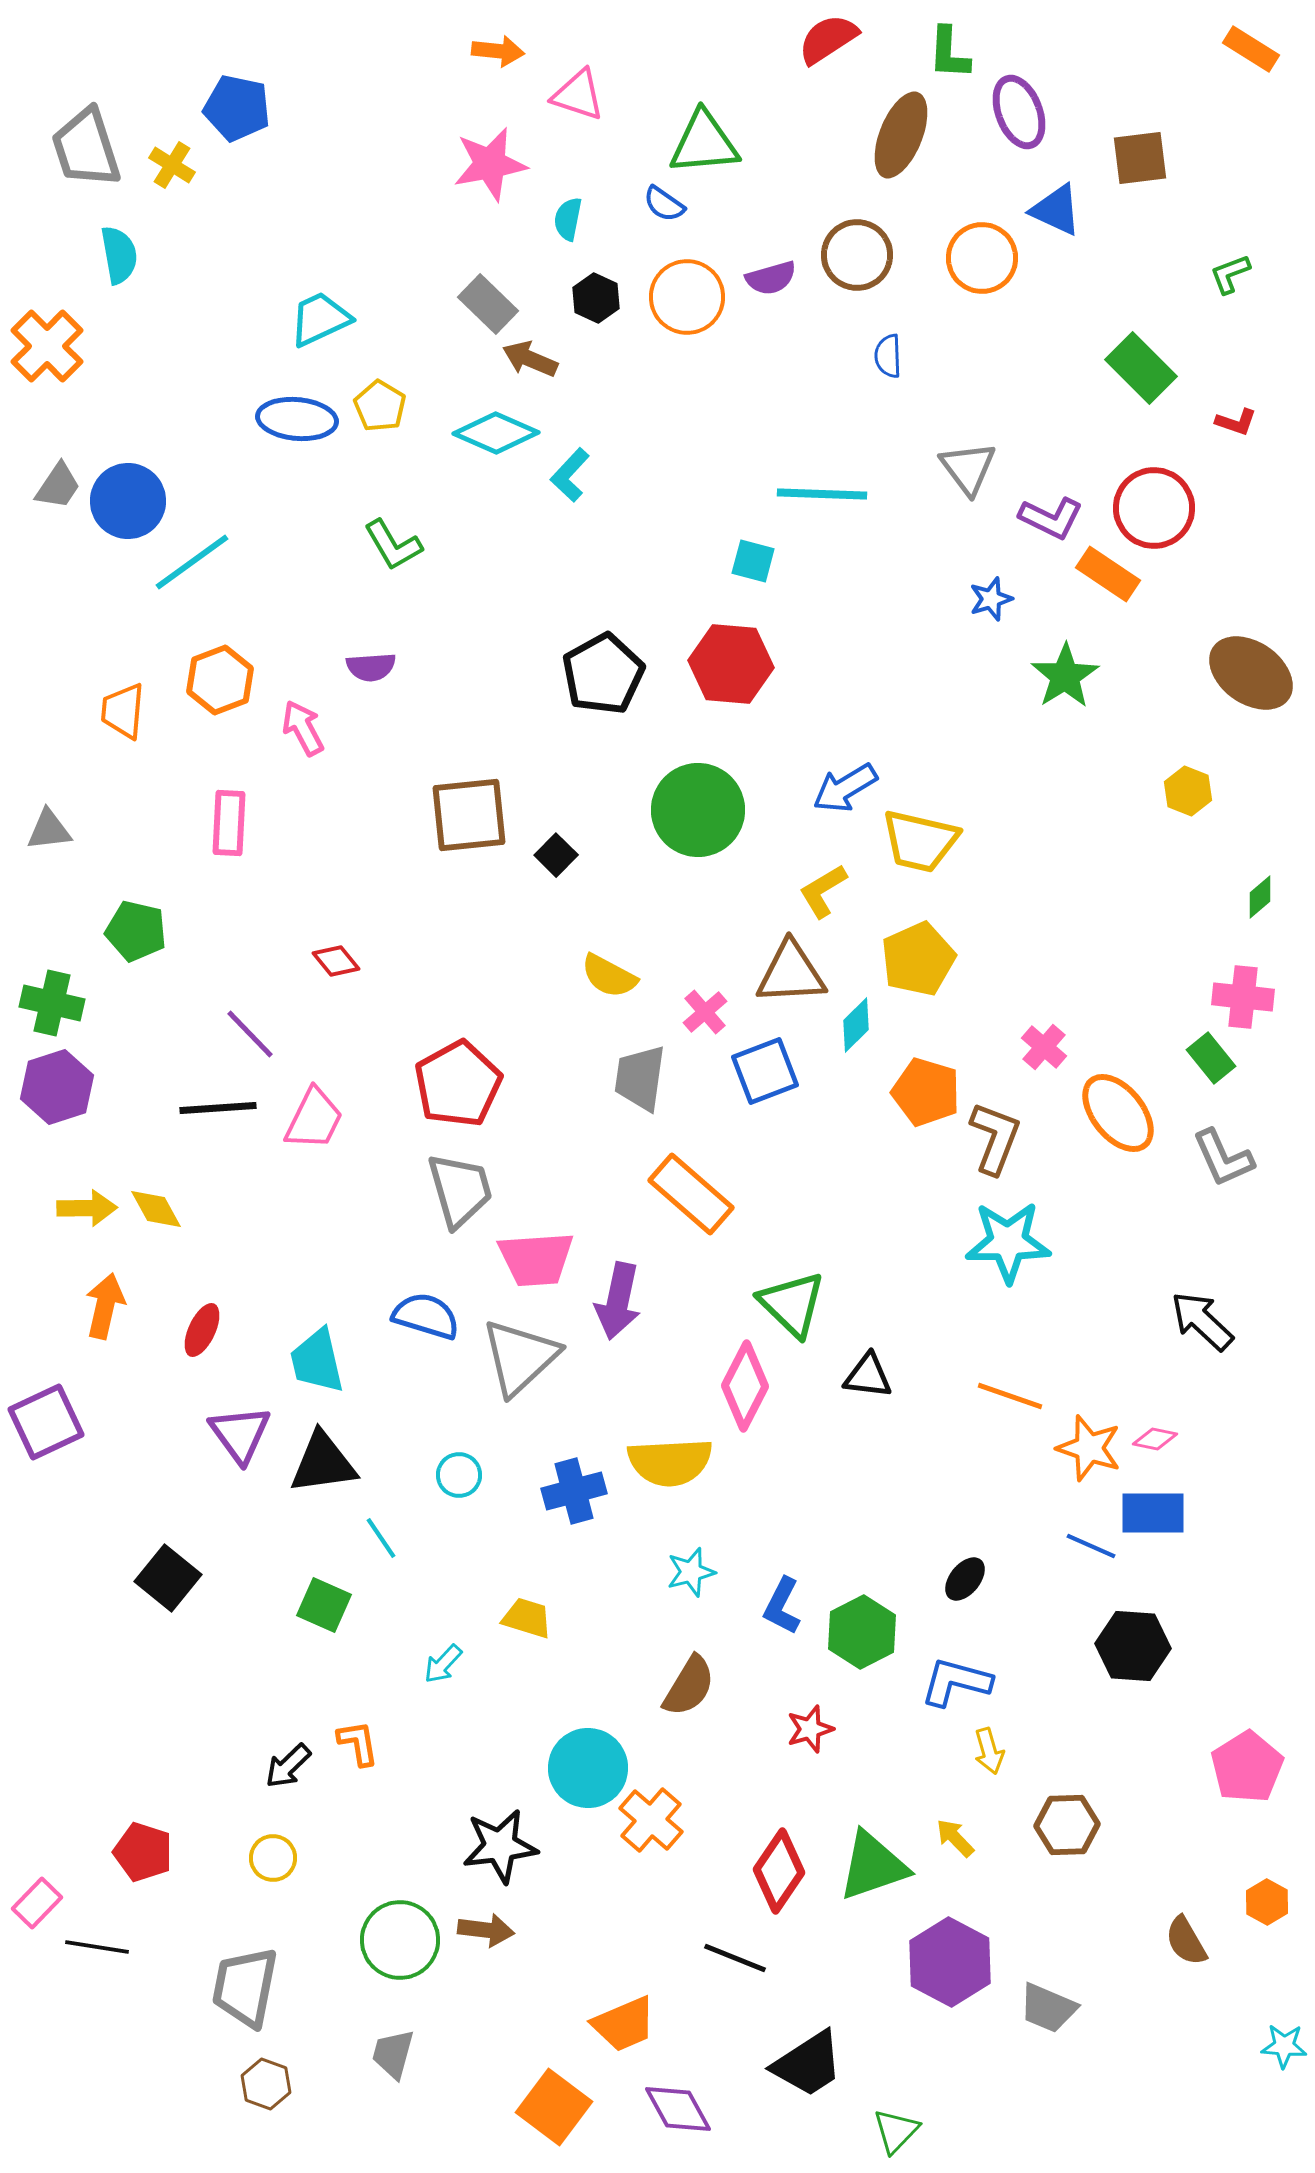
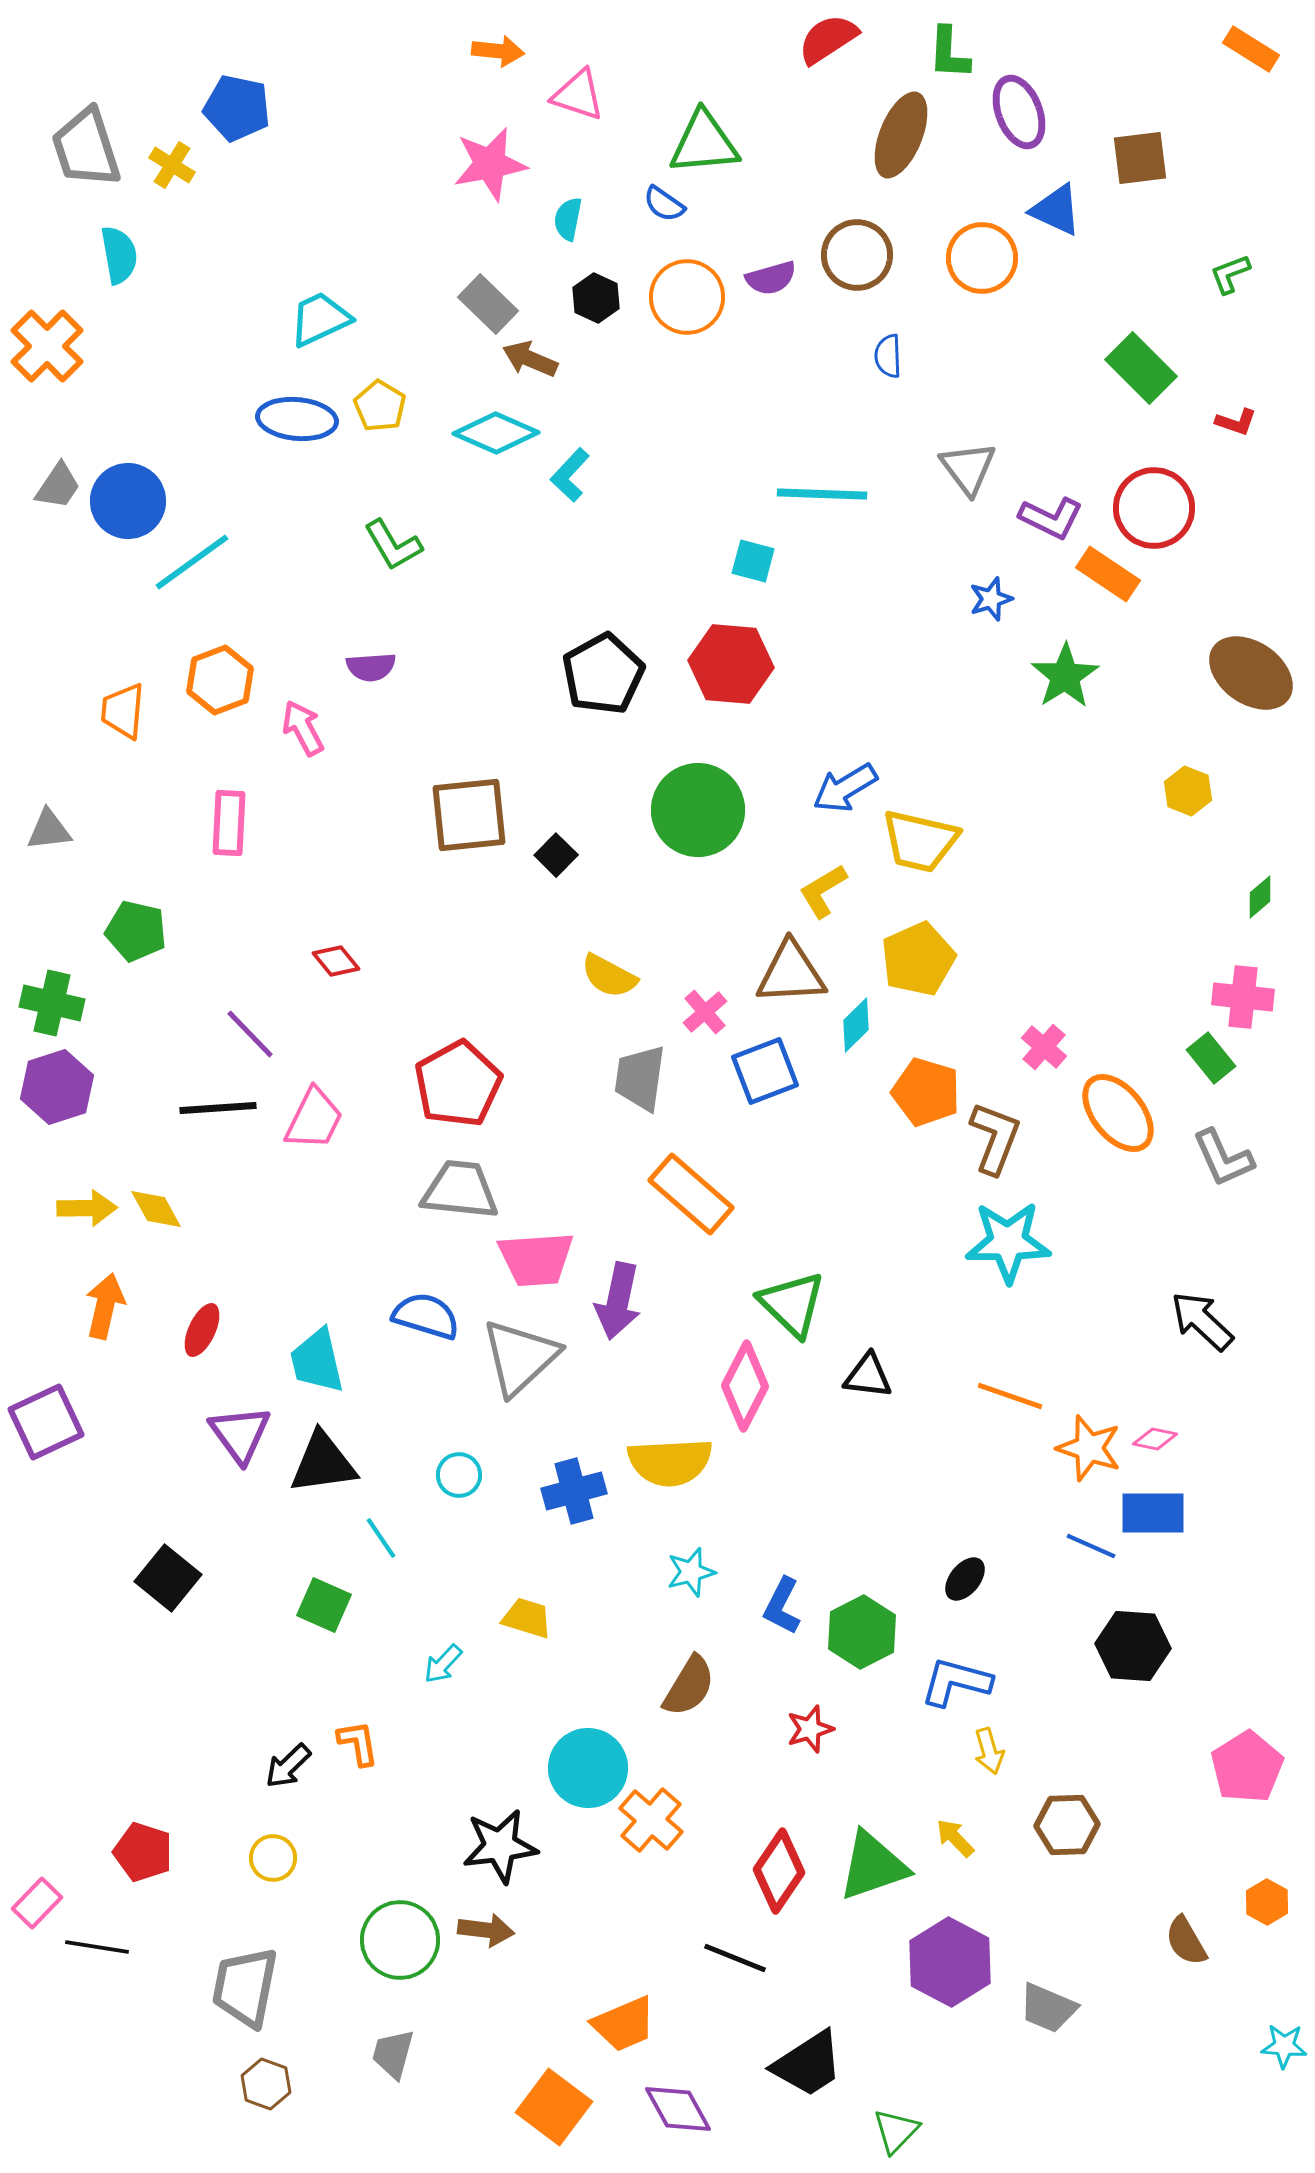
gray trapezoid at (460, 1190): rotated 68 degrees counterclockwise
